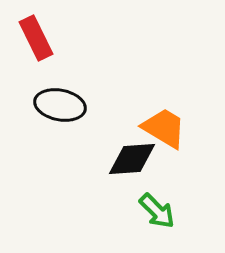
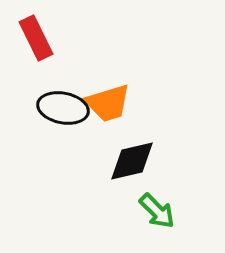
black ellipse: moved 3 px right, 3 px down
orange trapezoid: moved 56 px left, 25 px up; rotated 132 degrees clockwise
black diamond: moved 2 px down; rotated 9 degrees counterclockwise
